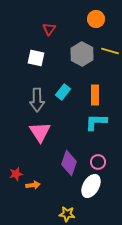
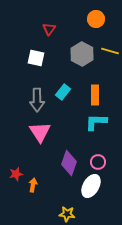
orange arrow: rotated 72 degrees counterclockwise
